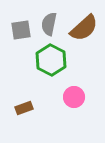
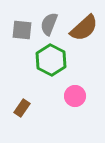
gray semicircle: rotated 10 degrees clockwise
gray square: moved 1 px right; rotated 15 degrees clockwise
pink circle: moved 1 px right, 1 px up
brown rectangle: moved 2 px left; rotated 36 degrees counterclockwise
